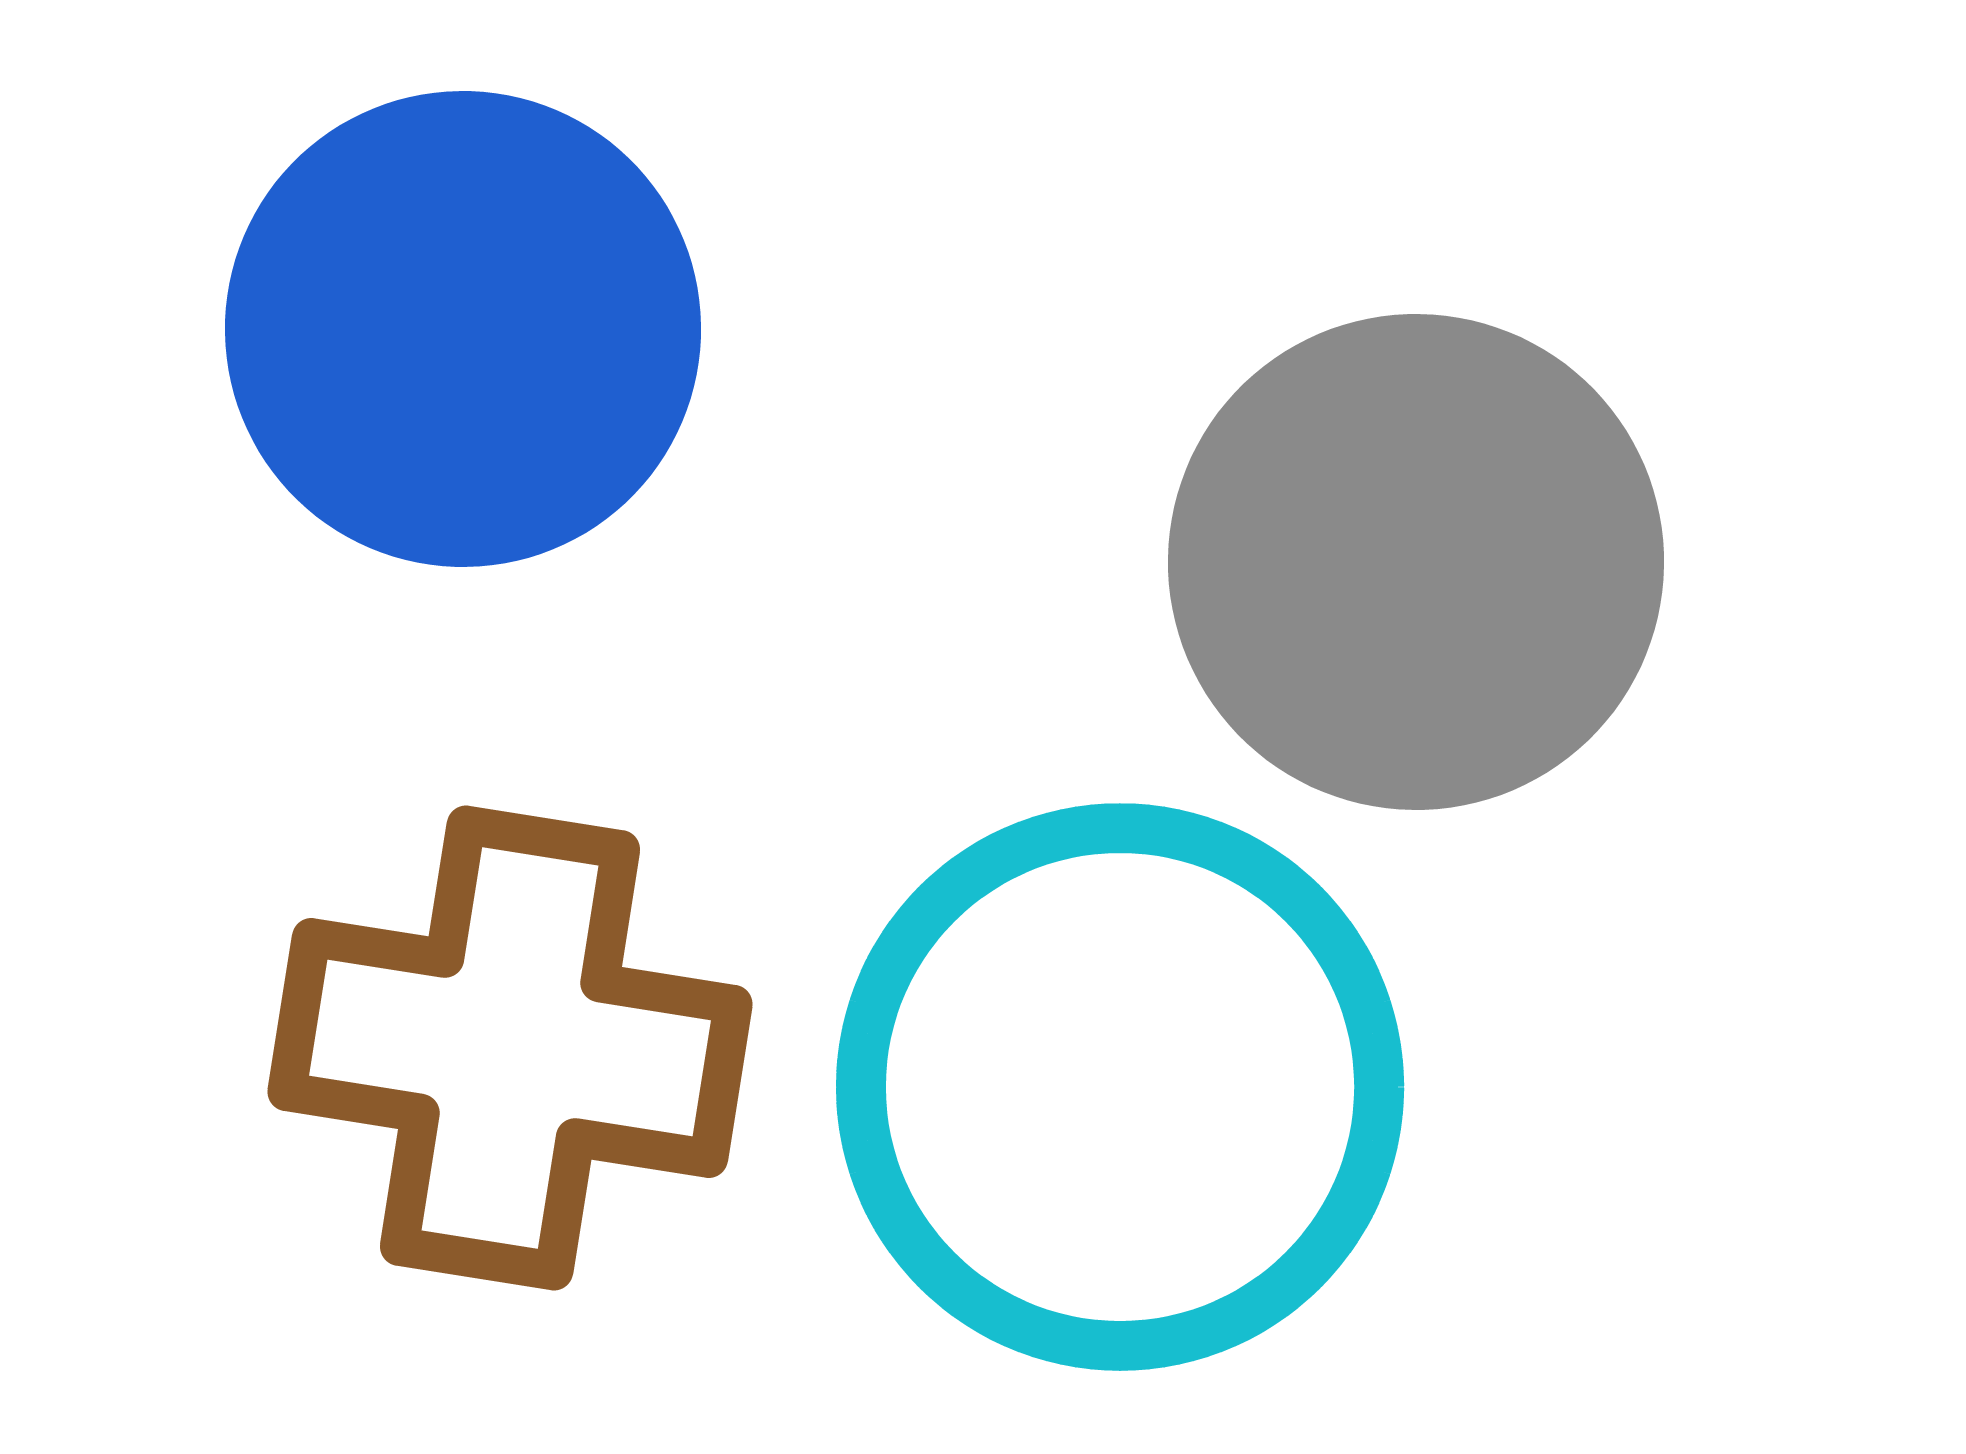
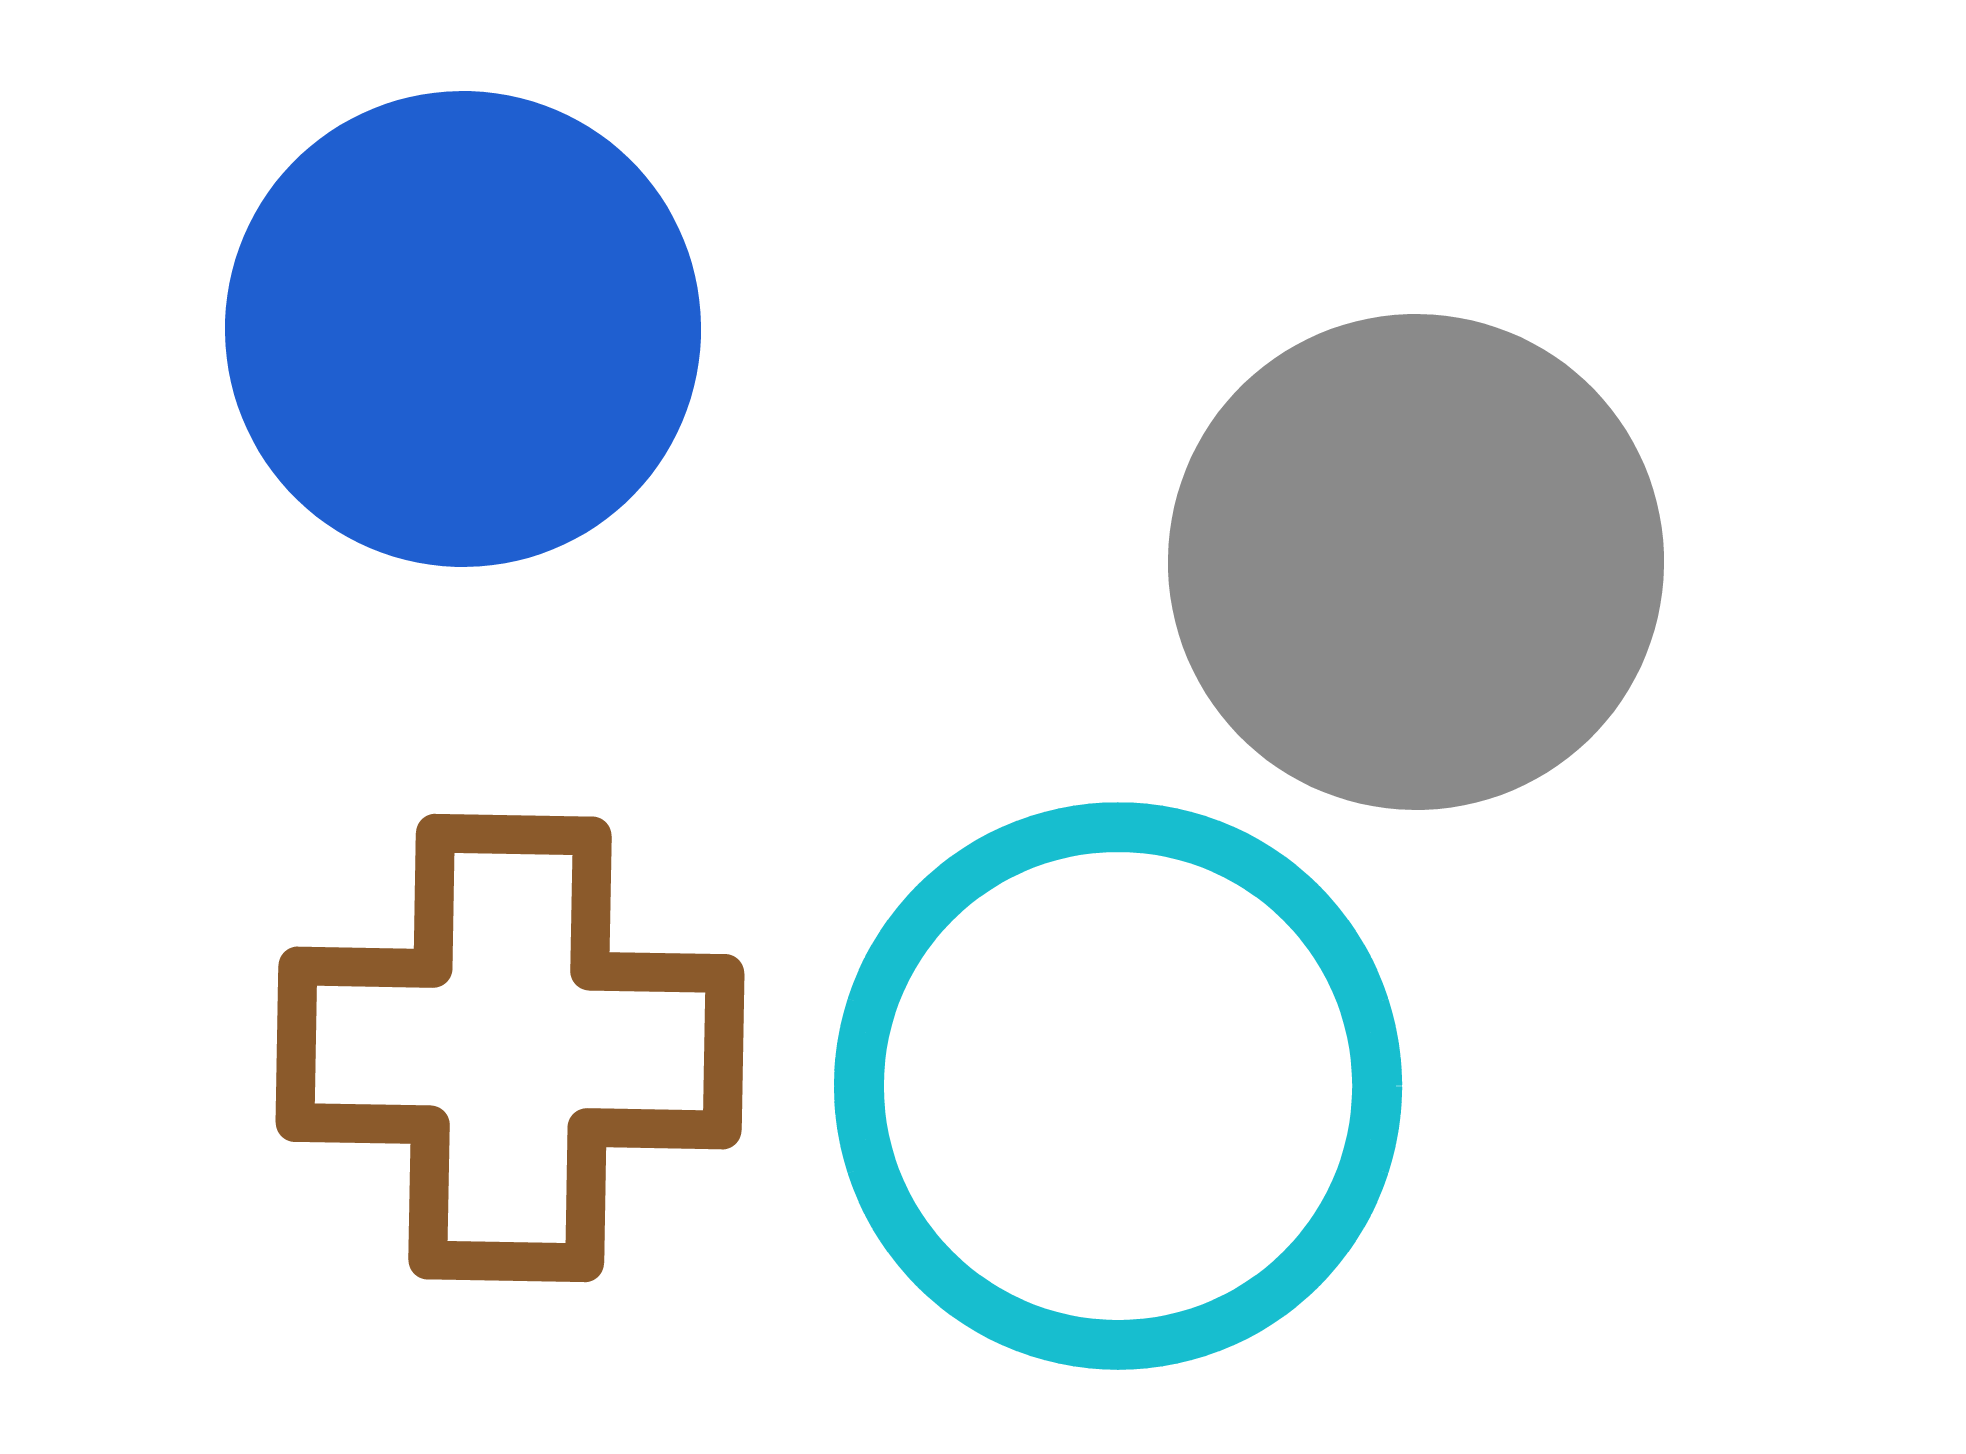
brown cross: rotated 8 degrees counterclockwise
cyan circle: moved 2 px left, 1 px up
